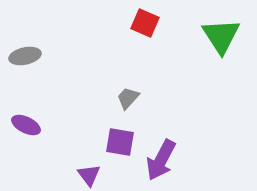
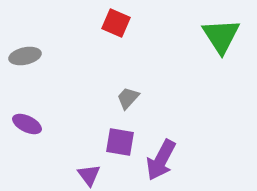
red square: moved 29 px left
purple ellipse: moved 1 px right, 1 px up
